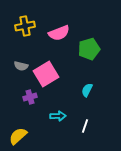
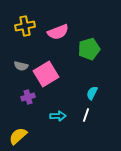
pink semicircle: moved 1 px left, 1 px up
cyan semicircle: moved 5 px right, 3 px down
purple cross: moved 2 px left
white line: moved 1 px right, 11 px up
